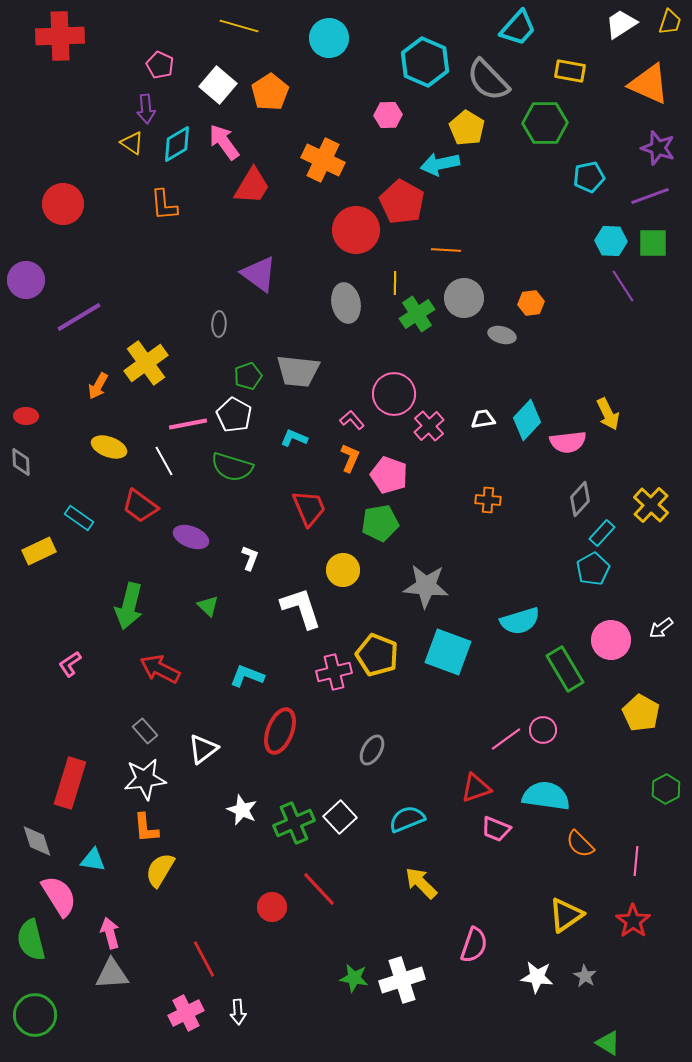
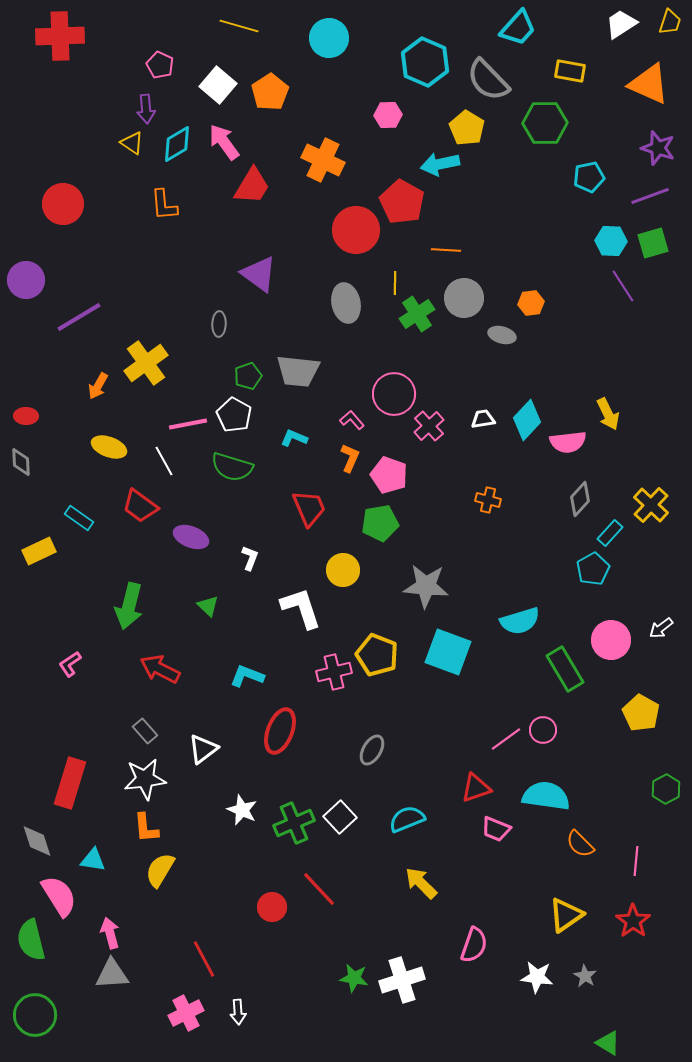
green square at (653, 243): rotated 16 degrees counterclockwise
orange cross at (488, 500): rotated 10 degrees clockwise
cyan rectangle at (602, 533): moved 8 px right
